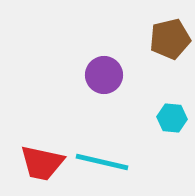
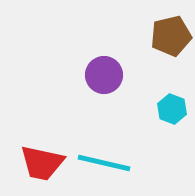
brown pentagon: moved 1 px right, 3 px up
cyan hexagon: moved 9 px up; rotated 16 degrees clockwise
cyan line: moved 2 px right, 1 px down
